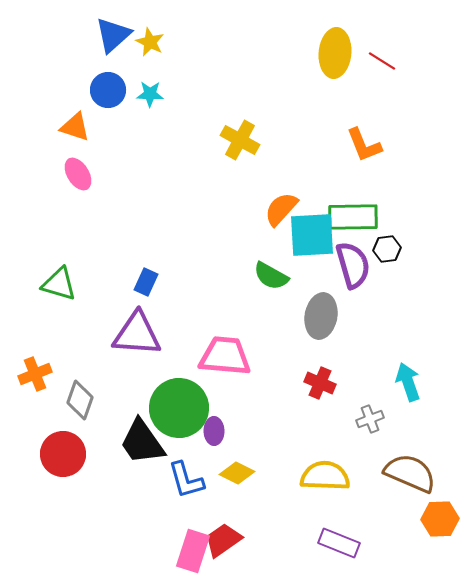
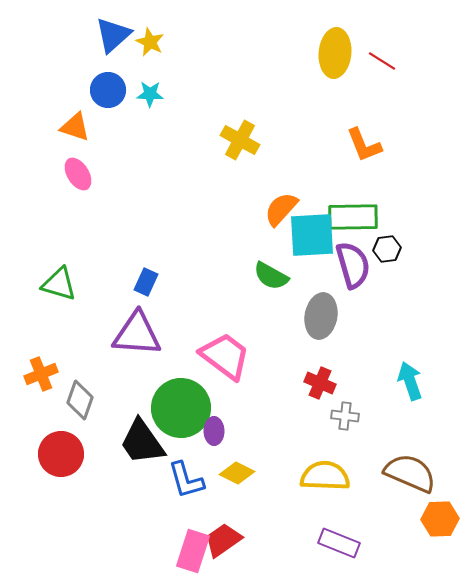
pink trapezoid: rotated 32 degrees clockwise
orange cross: moved 6 px right
cyan arrow: moved 2 px right, 1 px up
green circle: moved 2 px right
gray cross: moved 25 px left, 3 px up; rotated 28 degrees clockwise
red circle: moved 2 px left
